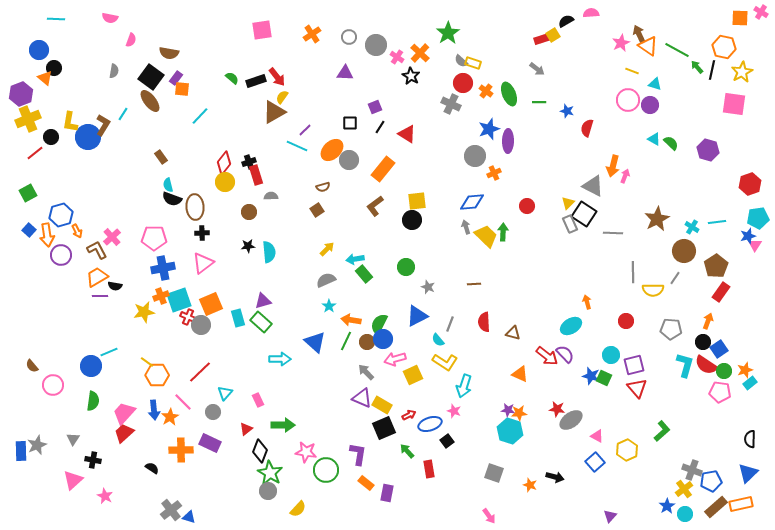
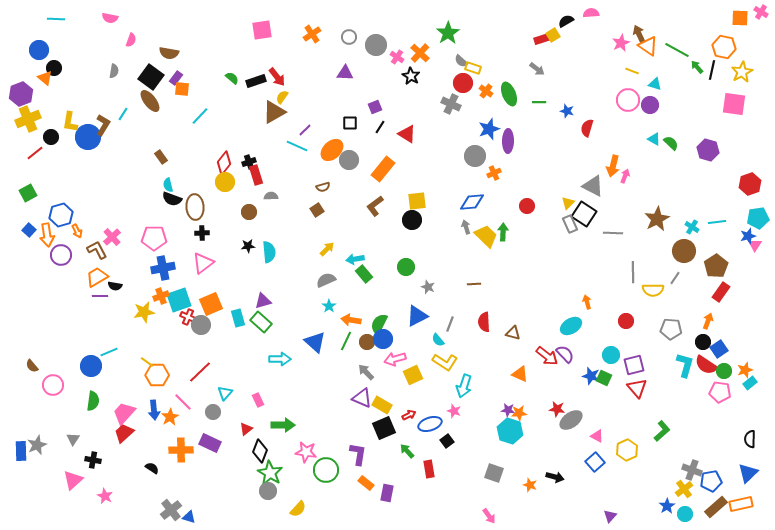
yellow rectangle at (473, 63): moved 5 px down
